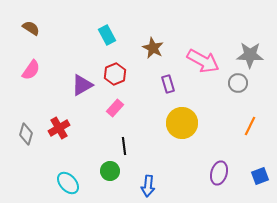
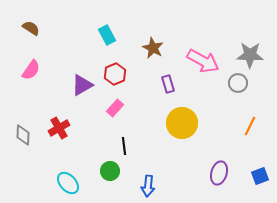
gray diamond: moved 3 px left, 1 px down; rotated 15 degrees counterclockwise
